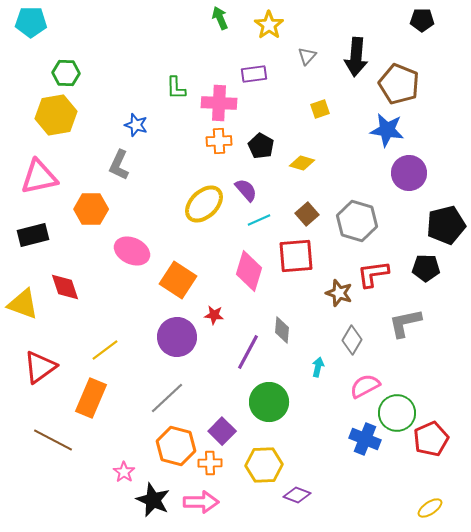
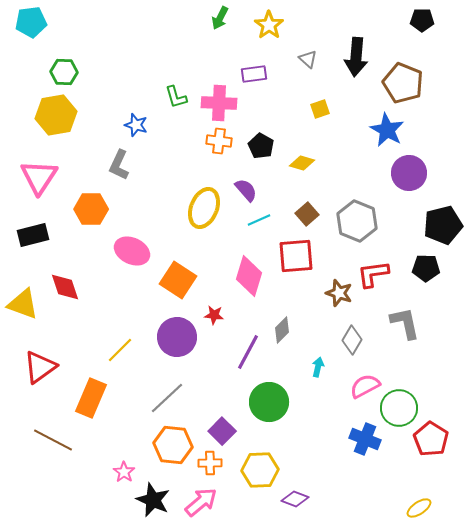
green arrow at (220, 18): rotated 130 degrees counterclockwise
cyan pentagon at (31, 22): rotated 8 degrees counterclockwise
gray triangle at (307, 56): moved 1 px right, 3 px down; rotated 30 degrees counterclockwise
green hexagon at (66, 73): moved 2 px left, 1 px up
brown pentagon at (399, 84): moved 4 px right, 1 px up
green L-shape at (176, 88): moved 9 px down; rotated 15 degrees counterclockwise
blue star at (387, 130): rotated 20 degrees clockwise
orange cross at (219, 141): rotated 10 degrees clockwise
pink triangle at (39, 177): rotated 45 degrees counterclockwise
yellow ellipse at (204, 204): moved 4 px down; rotated 24 degrees counterclockwise
gray hexagon at (357, 221): rotated 6 degrees clockwise
black pentagon at (446, 225): moved 3 px left
pink diamond at (249, 271): moved 5 px down
gray L-shape at (405, 323): rotated 90 degrees clockwise
gray diamond at (282, 330): rotated 40 degrees clockwise
yellow line at (105, 350): moved 15 px right; rotated 8 degrees counterclockwise
green circle at (397, 413): moved 2 px right, 5 px up
red pentagon at (431, 439): rotated 16 degrees counterclockwise
orange hexagon at (176, 446): moved 3 px left, 1 px up; rotated 9 degrees counterclockwise
yellow hexagon at (264, 465): moved 4 px left, 5 px down
purple diamond at (297, 495): moved 2 px left, 4 px down
pink arrow at (201, 502): rotated 40 degrees counterclockwise
yellow ellipse at (430, 508): moved 11 px left
